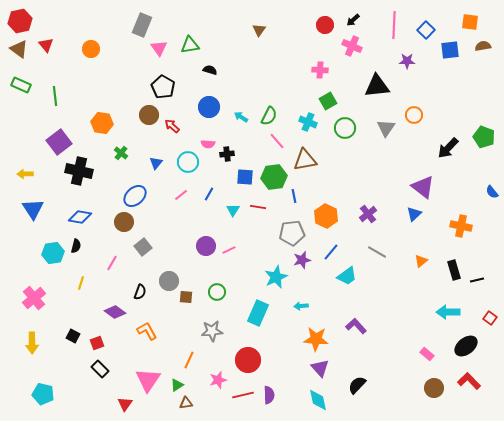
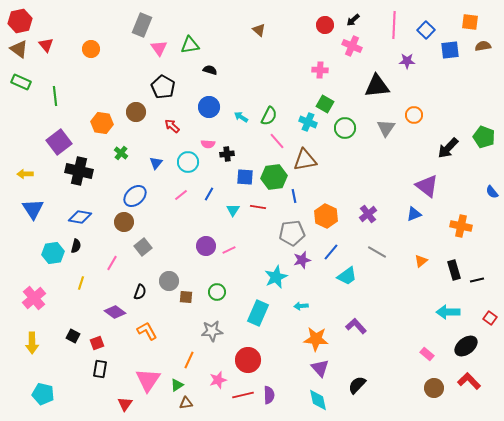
brown triangle at (259, 30): rotated 24 degrees counterclockwise
green rectangle at (21, 85): moved 3 px up
green square at (328, 101): moved 3 px left, 3 px down; rotated 30 degrees counterclockwise
brown circle at (149, 115): moved 13 px left, 3 px up
purple triangle at (423, 187): moved 4 px right, 1 px up
blue triangle at (414, 214): rotated 21 degrees clockwise
black rectangle at (100, 369): rotated 54 degrees clockwise
